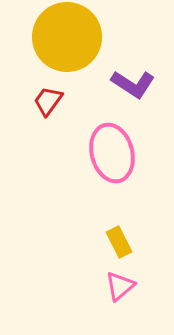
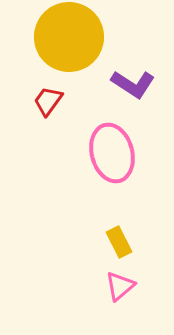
yellow circle: moved 2 px right
